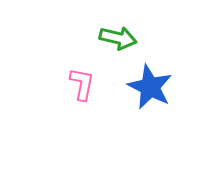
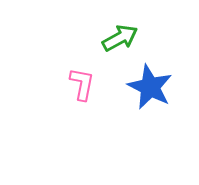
green arrow: moved 2 px right; rotated 42 degrees counterclockwise
